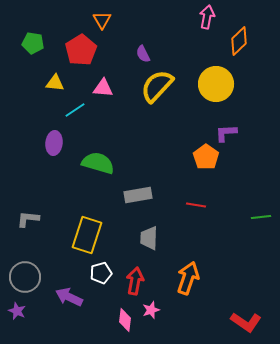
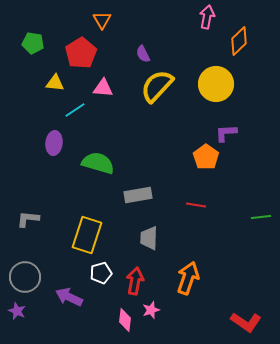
red pentagon: moved 3 px down
